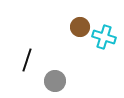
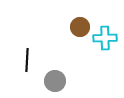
cyan cross: moved 1 px right, 1 px down; rotated 20 degrees counterclockwise
black line: rotated 15 degrees counterclockwise
